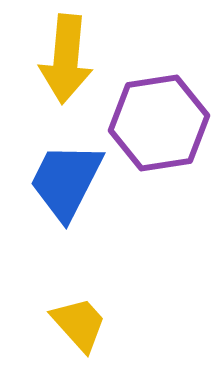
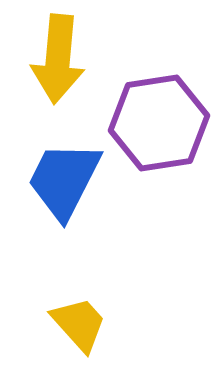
yellow arrow: moved 8 px left
blue trapezoid: moved 2 px left, 1 px up
